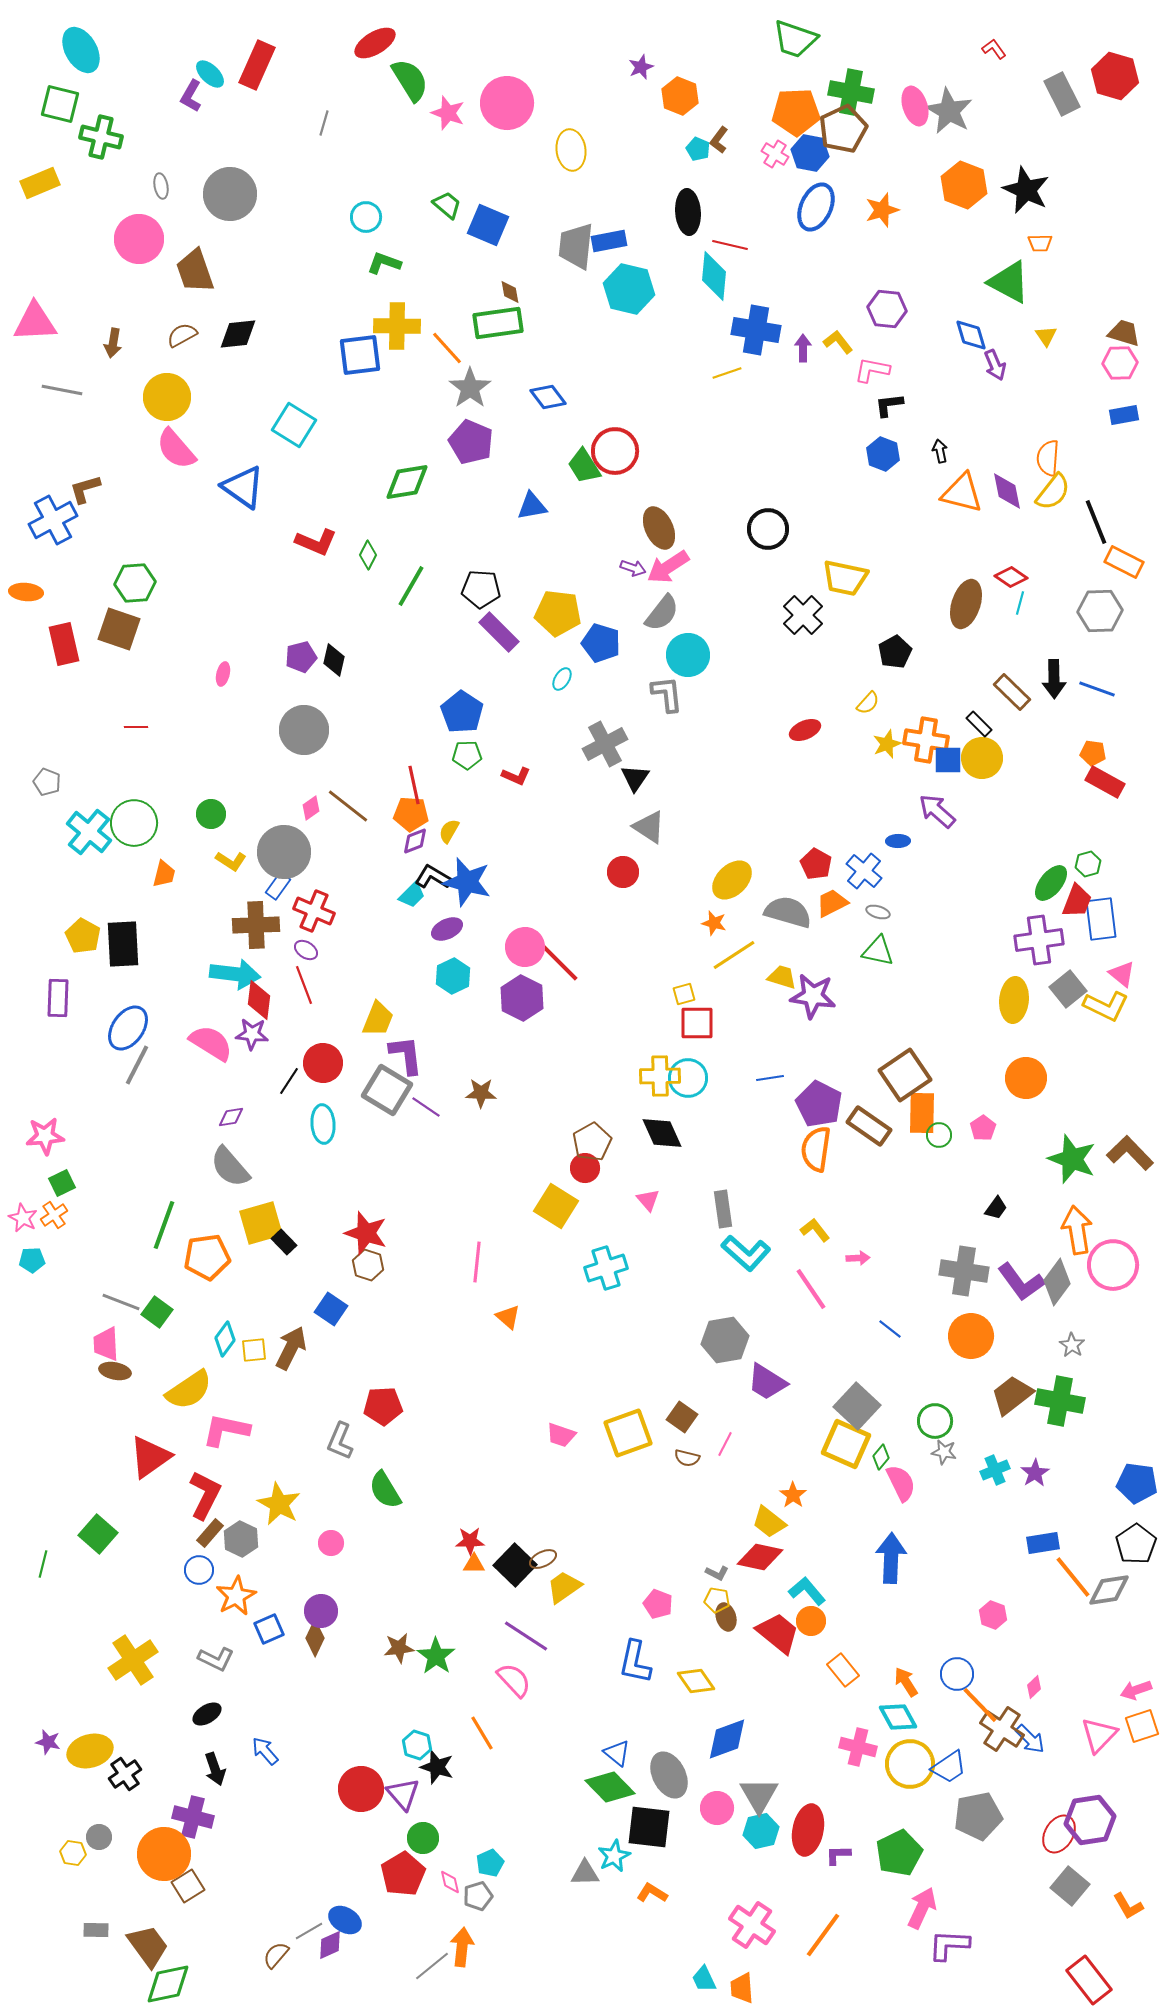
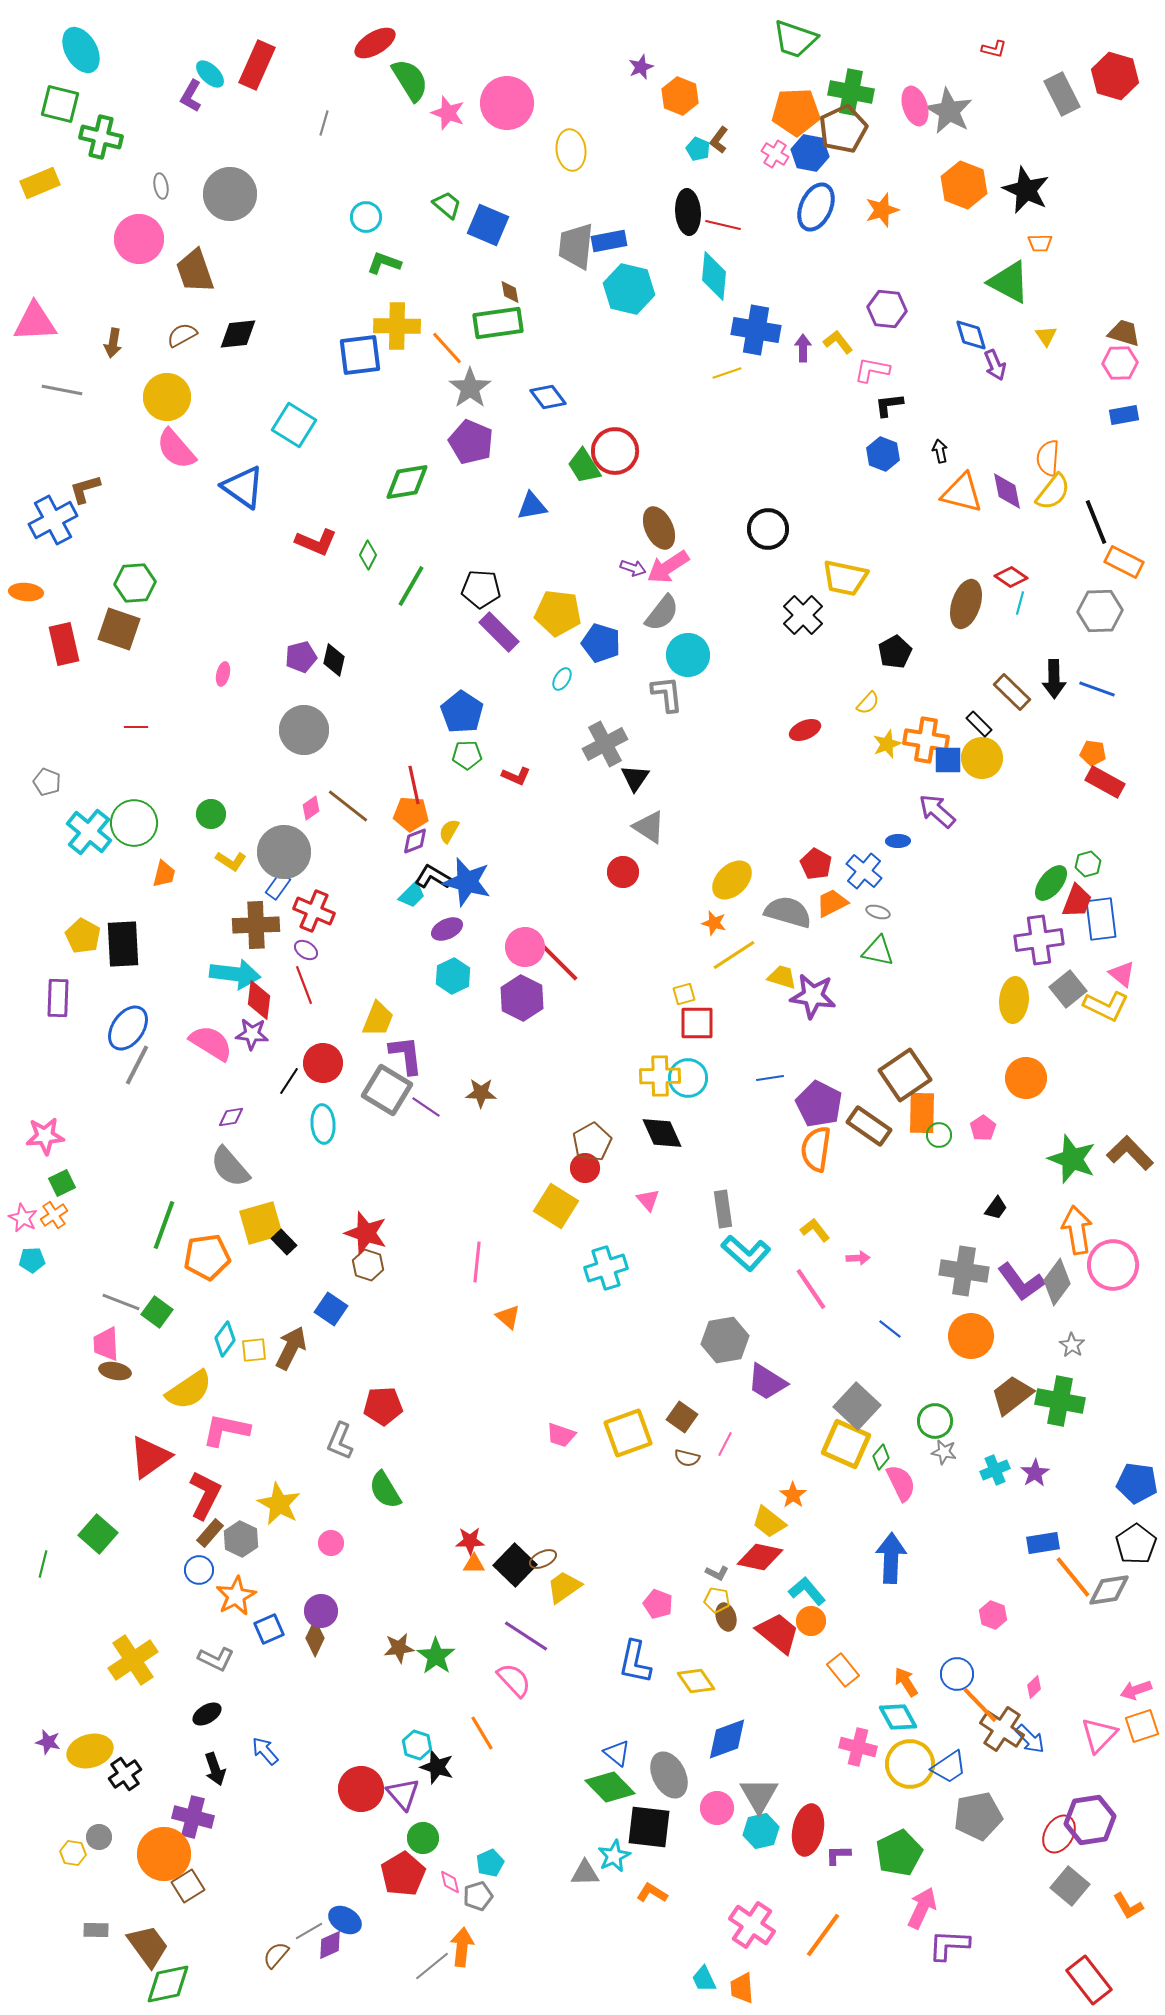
red L-shape at (994, 49): rotated 140 degrees clockwise
red line at (730, 245): moved 7 px left, 20 px up
